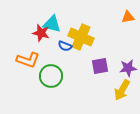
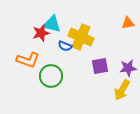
orange triangle: moved 6 px down
red star: rotated 30 degrees counterclockwise
